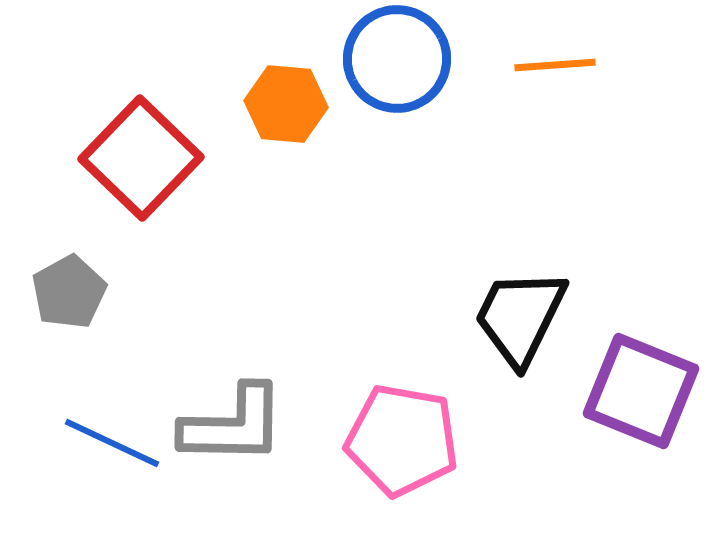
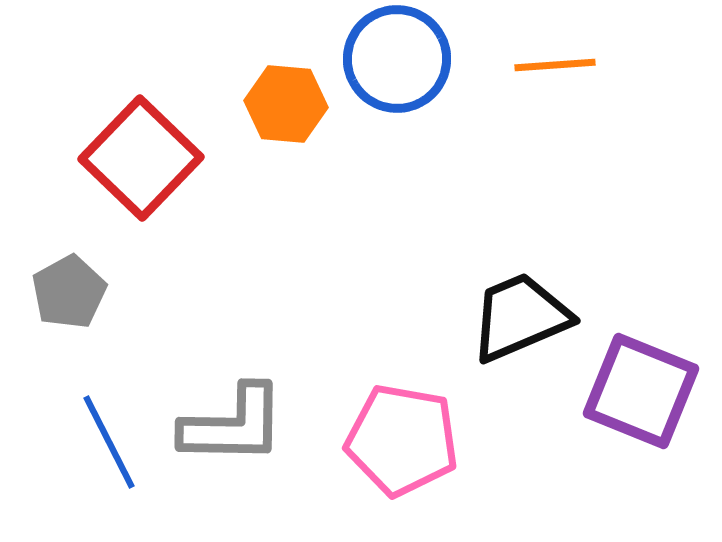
black trapezoid: rotated 41 degrees clockwise
blue line: moved 3 px left, 1 px up; rotated 38 degrees clockwise
